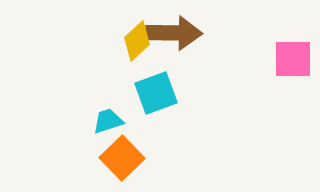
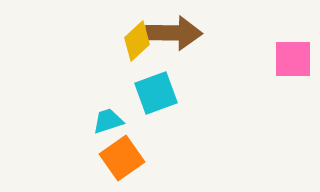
orange square: rotated 9 degrees clockwise
